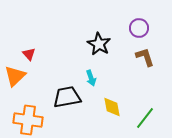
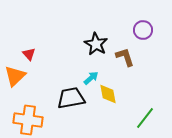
purple circle: moved 4 px right, 2 px down
black star: moved 3 px left
brown L-shape: moved 20 px left
cyan arrow: rotated 112 degrees counterclockwise
black trapezoid: moved 4 px right, 1 px down
yellow diamond: moved 4 px left, 13 px up
